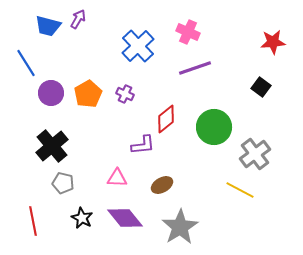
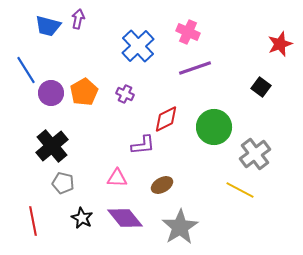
purple arrow: rotated 18 degrees counterclockwise
red star: moved 7 px right, 2 px down; rotated 15 degrees counterclockwise
blue line: moved 7 px down
orange pentagon: moved 4 px left, 2 px up
red diamond: rotated 12 degrees clockwise
